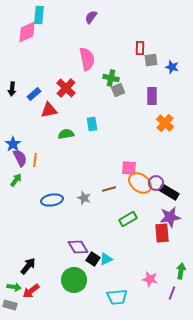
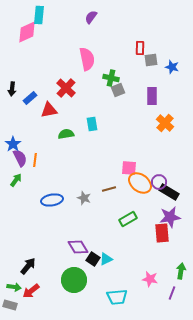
blue rectangle at (34, 94): moved 4 px left, 4 px down
purple circle at (156, 183): moved 3 px right, 1 px up
